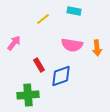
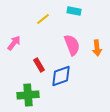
pink semicircle: rotated 120 degrees counterclockwise
